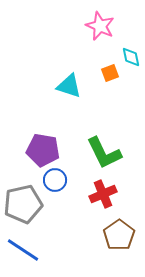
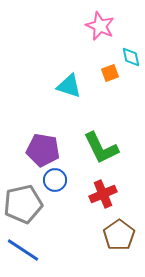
green L-shape: moved 3 px left, 5 px up
